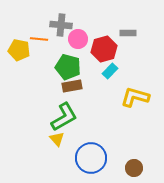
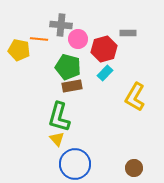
cyan rectangle: moved 5 px left, 2 px down
yellow L-shape: rotated 76 degrees counterclockwise
green L-shape: moved 5 px left; rotated 136 degrees clockwise
blue circle: moved 16 px left, 6 px down
